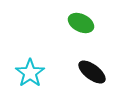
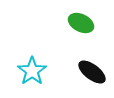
cyan star: moved 2 px right, 2 px up
